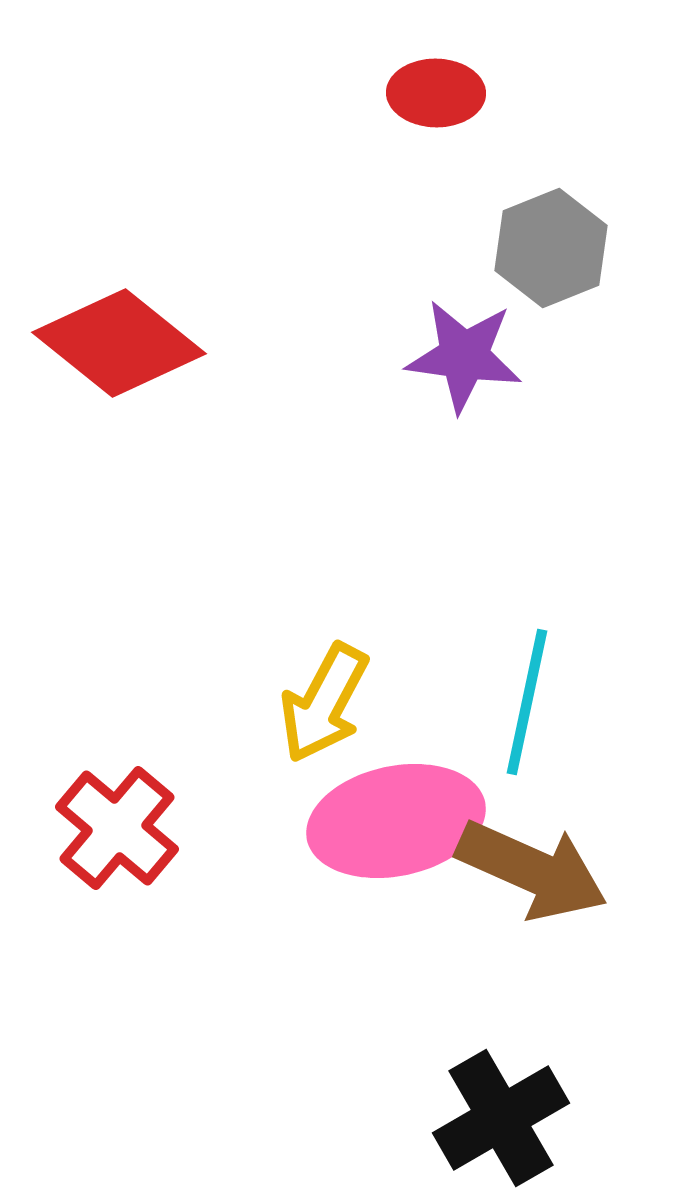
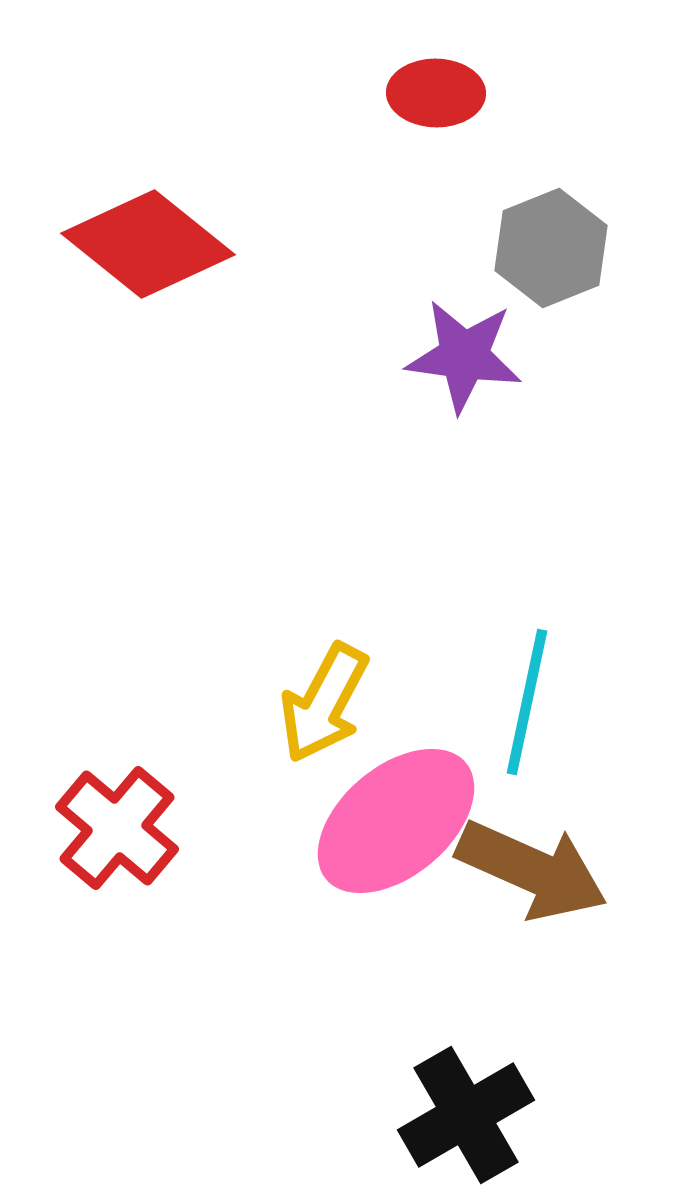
red diamond: moved 29 px right, 99 px up
pink ellipse: rotated 28 degrees counterclockwise
black cross: moved 35 px left, 3 px up
